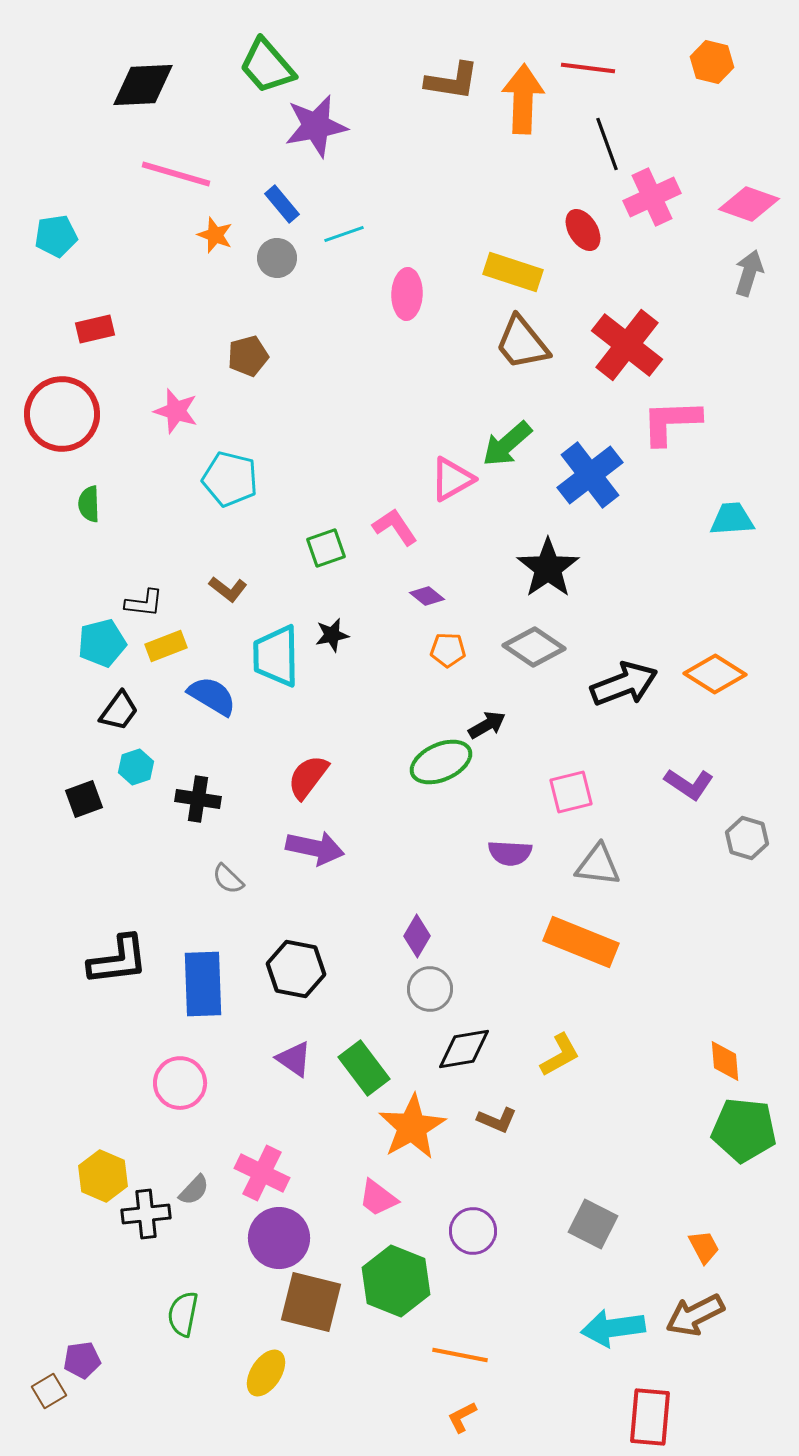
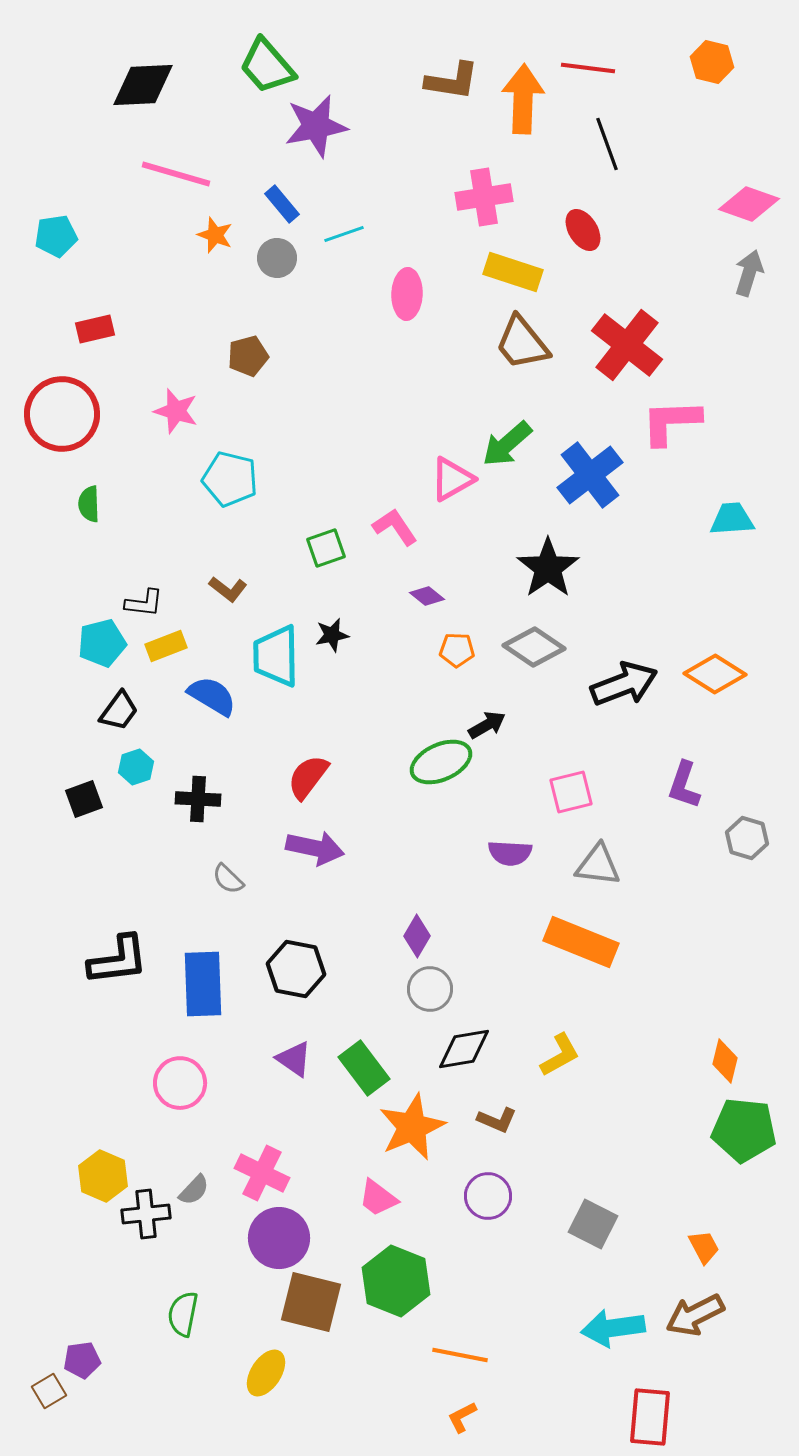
pink cross at (652, 197): moved 168 px left; rotated 16 degrees clockwise
orange pentagon at (448, 650): moved 9 px right
purple L-shape at (689, 784): moved 5 px left, 1 px down; rotated 75 degrees clockwise
black cross at (198, 799): rotated 6 degrees counterclockwise
orange diamond at (725, 1061): rotated 18 degrees clockwise
orange star at (412, 1127): rotated 6 degrees clockwise
purple circle at (473, 1231): moved 15 px right, 35 px up
